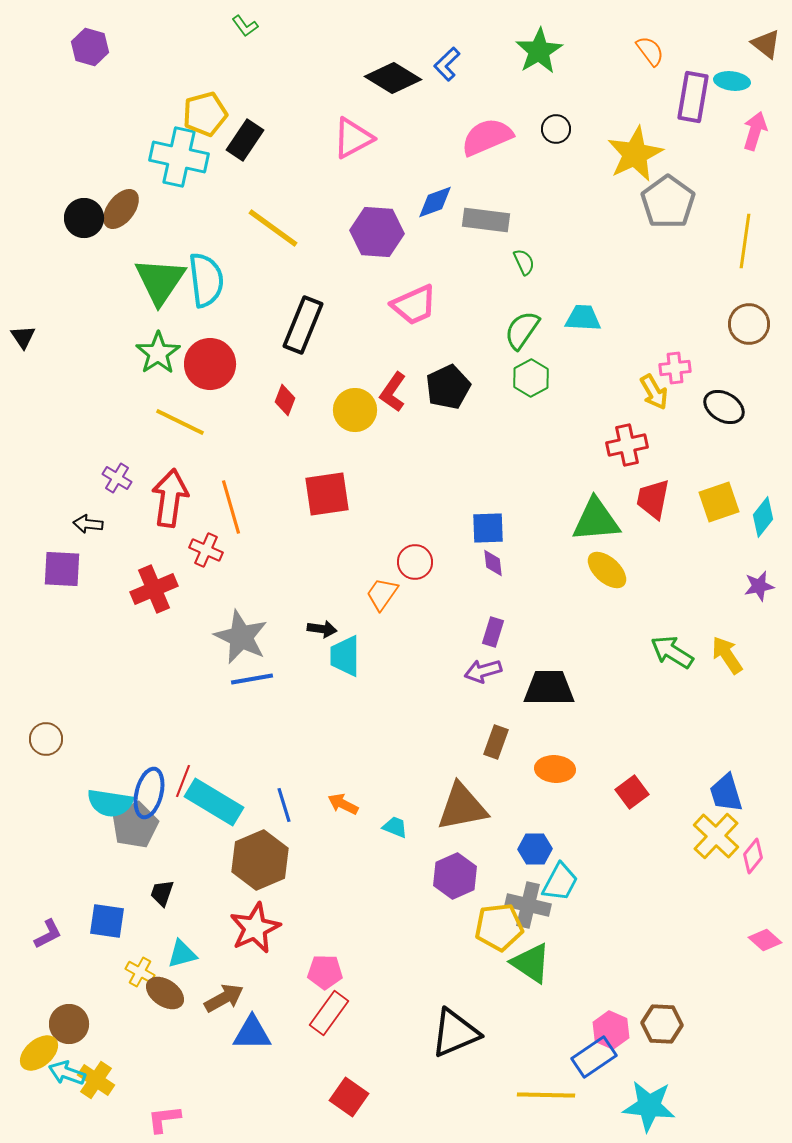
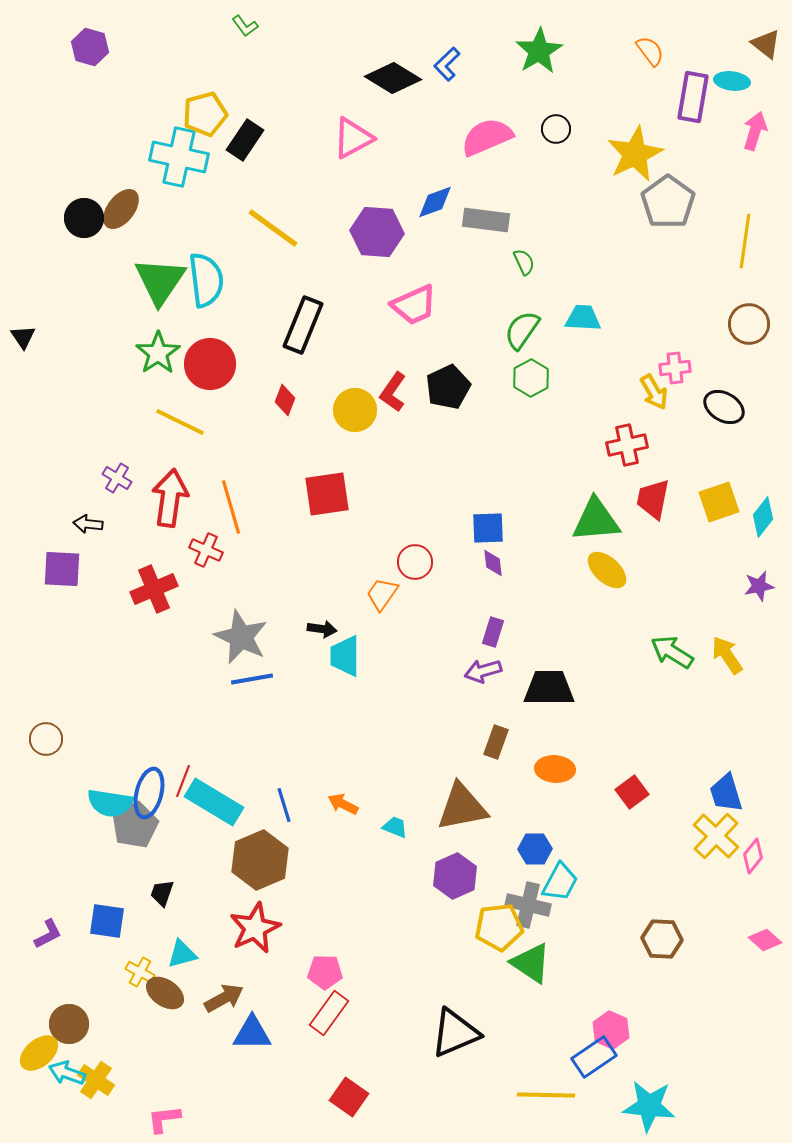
brown hexagon at (662, 1024): moved 85 px up
